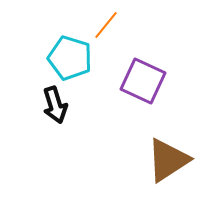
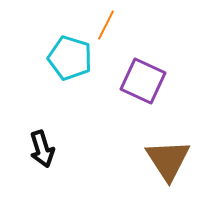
orange line: rotated 12 degrees counterclockwise
black arrow: moved 13 px left, 44 px down
brown triangle: rotated 30 degrees counterclockwise
